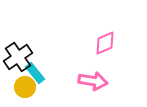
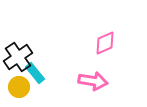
yellow circle: moved 6 px left
